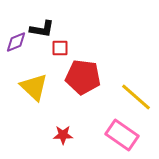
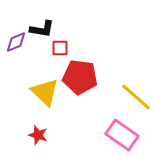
red pentagon: moved 3 px left
yellow triangle: moved 11 px right, 5 px down
red star: moved 25 px left; rotated 18 degrees clockwise
